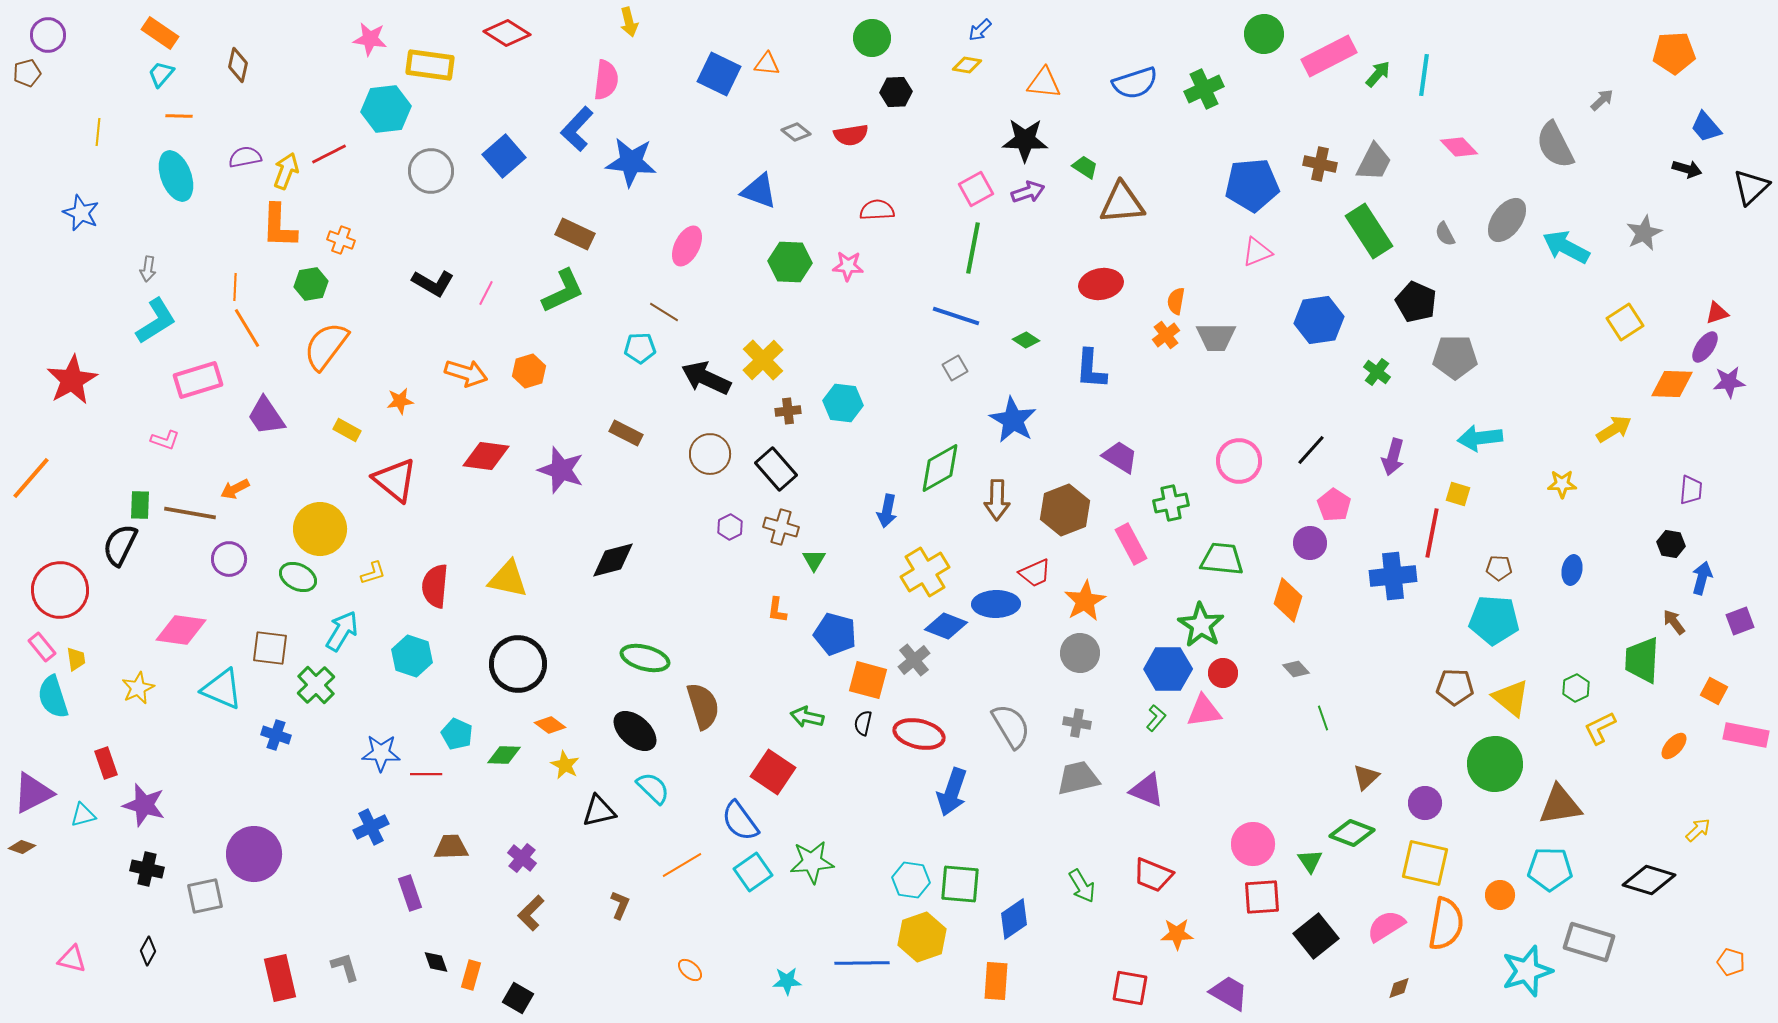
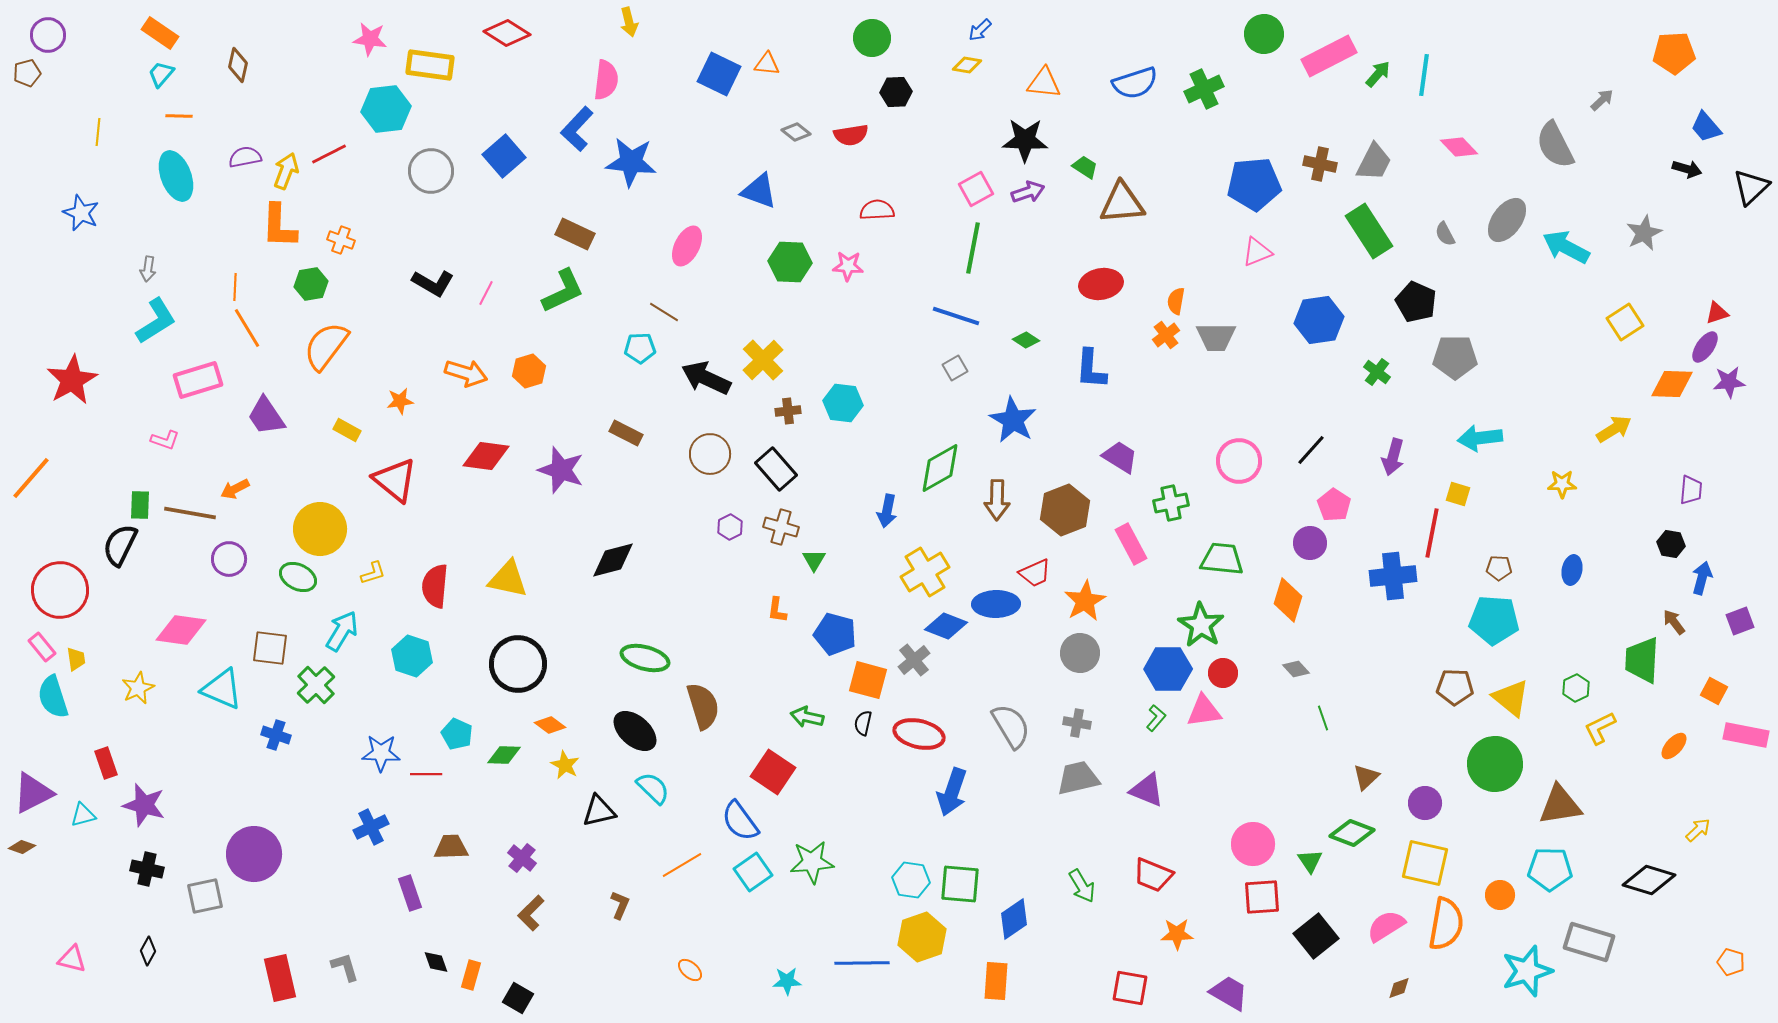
blue pentagon at (1252, 185): moved 2 px right, 1 px up
